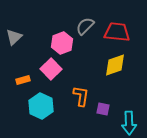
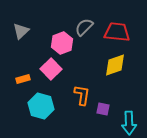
gray semicircle: moved 1 px left, 1 px down
gray triangle: moved 7 px right, 6 px up
orange rectangle: moved 1 px up
orange L-shape: moved 1 px right, 1 px up
cyan hexagon: rotated 10 degrees counterclockwise
